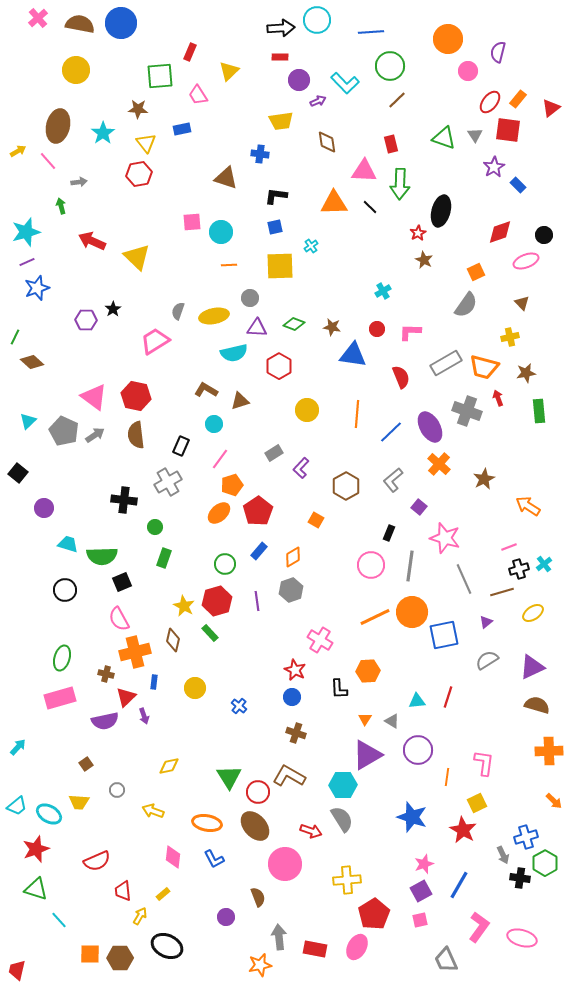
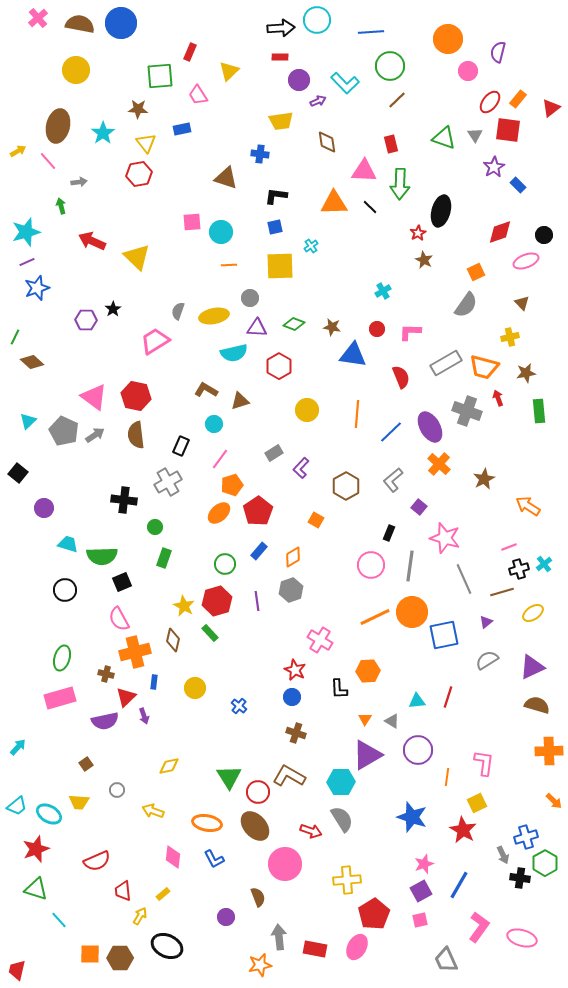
cyan hexagon at (343, 785): moved 2 px left, 3 px up
